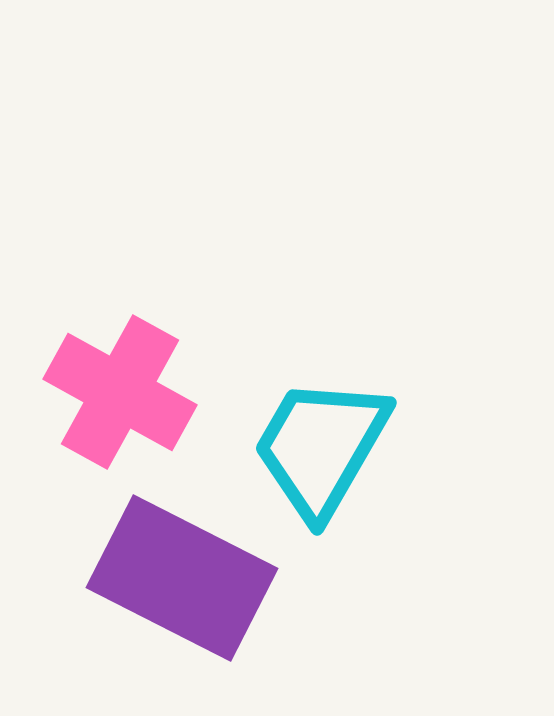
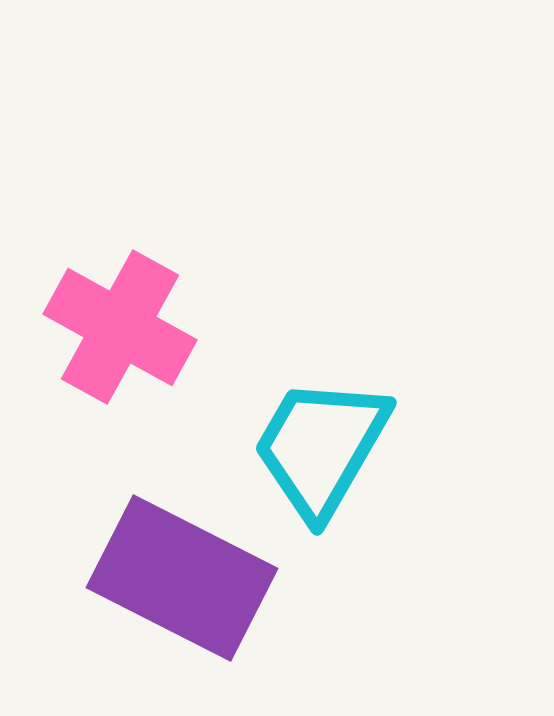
pink cross: moved 65 px up
